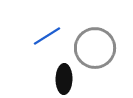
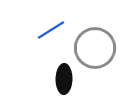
blue line: moved 4 px right, 6 px up
